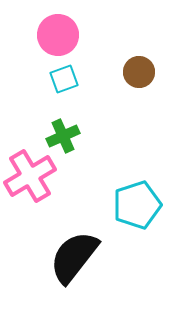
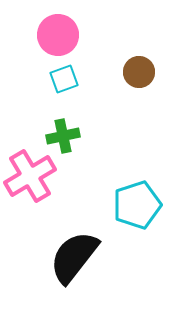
green cross: rotated 12 degrees clockwise
